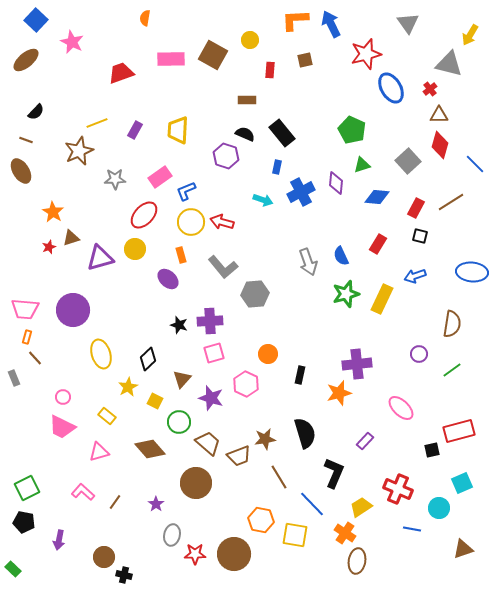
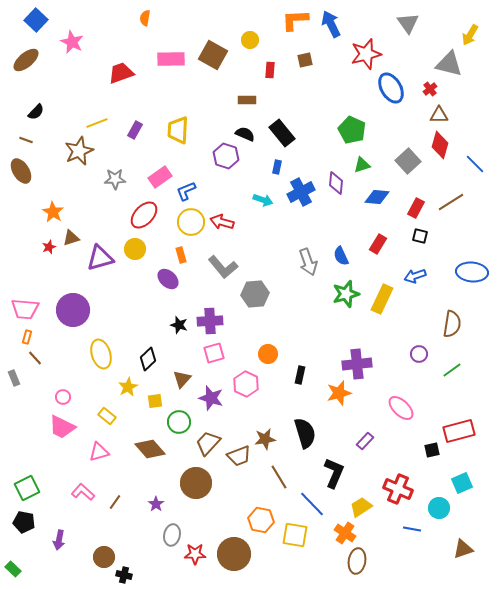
yellow square at (155, 401): rotated 35 degrees counterclockwise
brown trapezoid at (208, 443): rotated 88 degrees counterclockwise
